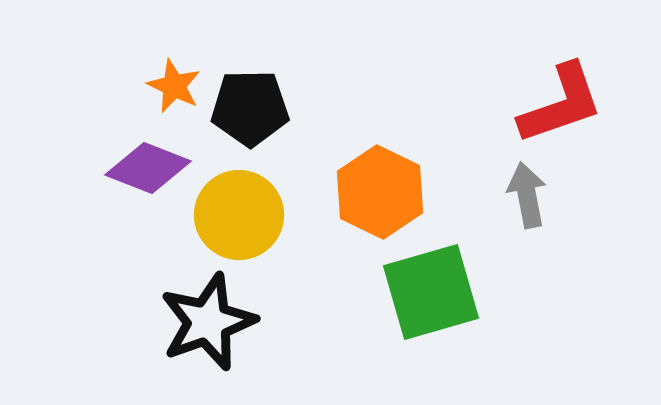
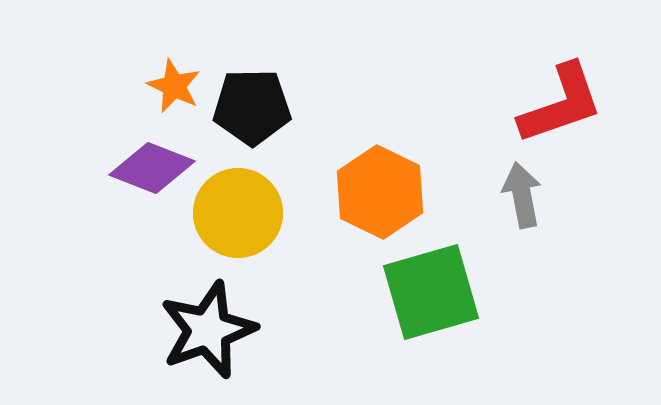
black pentagon: moved 2 px right, 1 px up
purple diamond: moved 4 px right
gray arrow: moved 5 px left
yellow circle: moved 1 px left, 2 px up
black star: moved 8 px down
